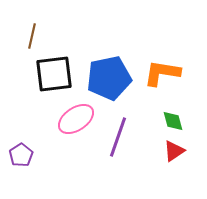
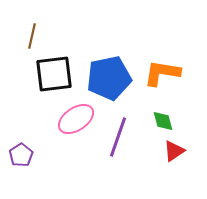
green diamond: moved 10 px left
